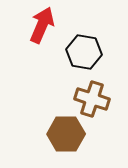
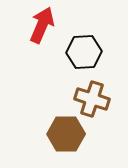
black hexagon: rotated 12 degrees counterclockwise
